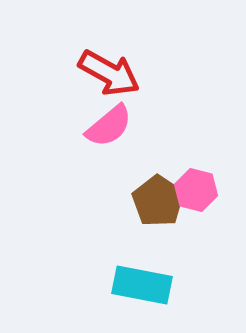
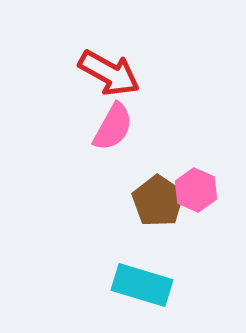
pink semicircle: moved 4 px right, 1 px down; rotated 21 degrees counterclockwise
pink hexagon: rotated 9 degrees clockwise
cyan rectangle: rotated 6 degrees clockwise
